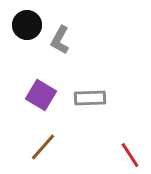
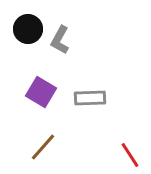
black circle: moved 1 px right, 4 px down
purple square: moved 3 px up
